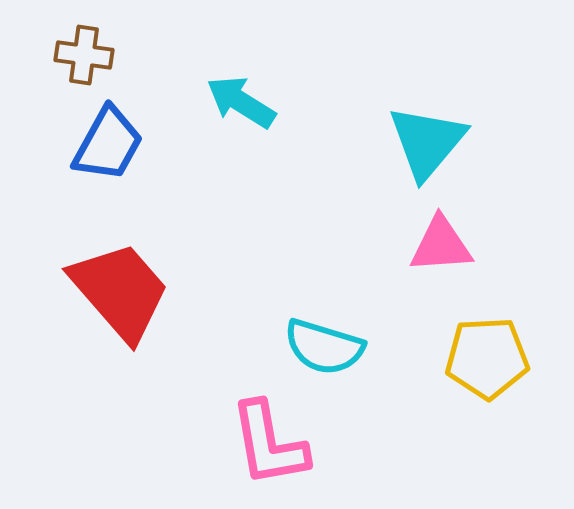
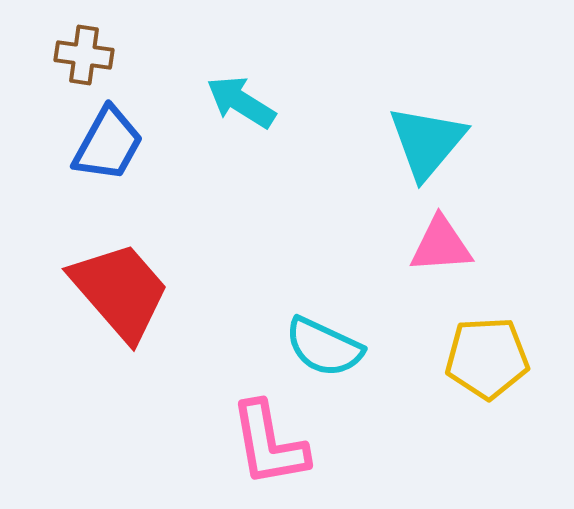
cyan semicircle: rotated 8 degrees clockwise
